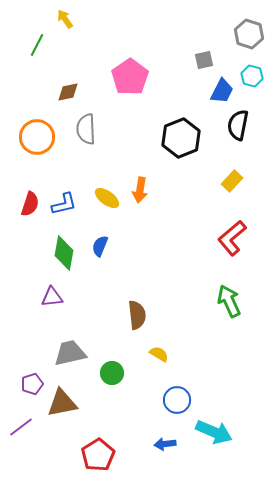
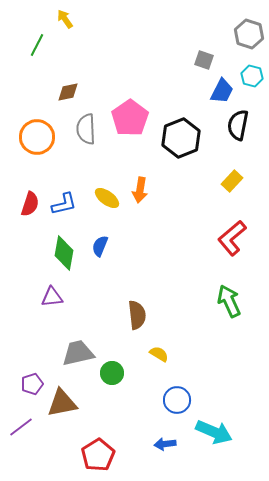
gray square: rotated 30 degrees clockwise
pink pentagon: moved 41 px down
gray trapezoid: moved 8 px right
